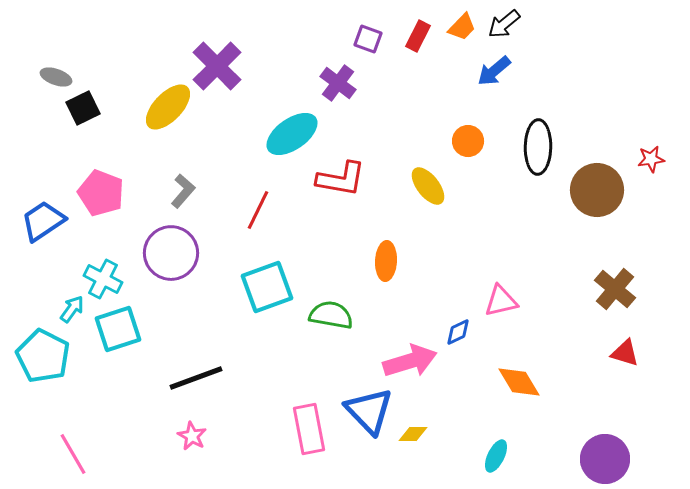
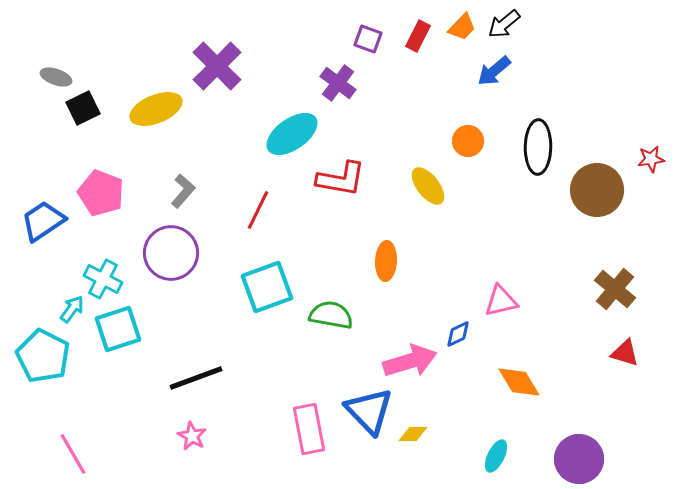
yellow ellipse at (168, 107): moved 12 px left, 2 px down; rotated 24 degrees clockwise
blue diamond at (458, 332): moved 2 px down
purple circle at (605, 459): moved 26 px left
